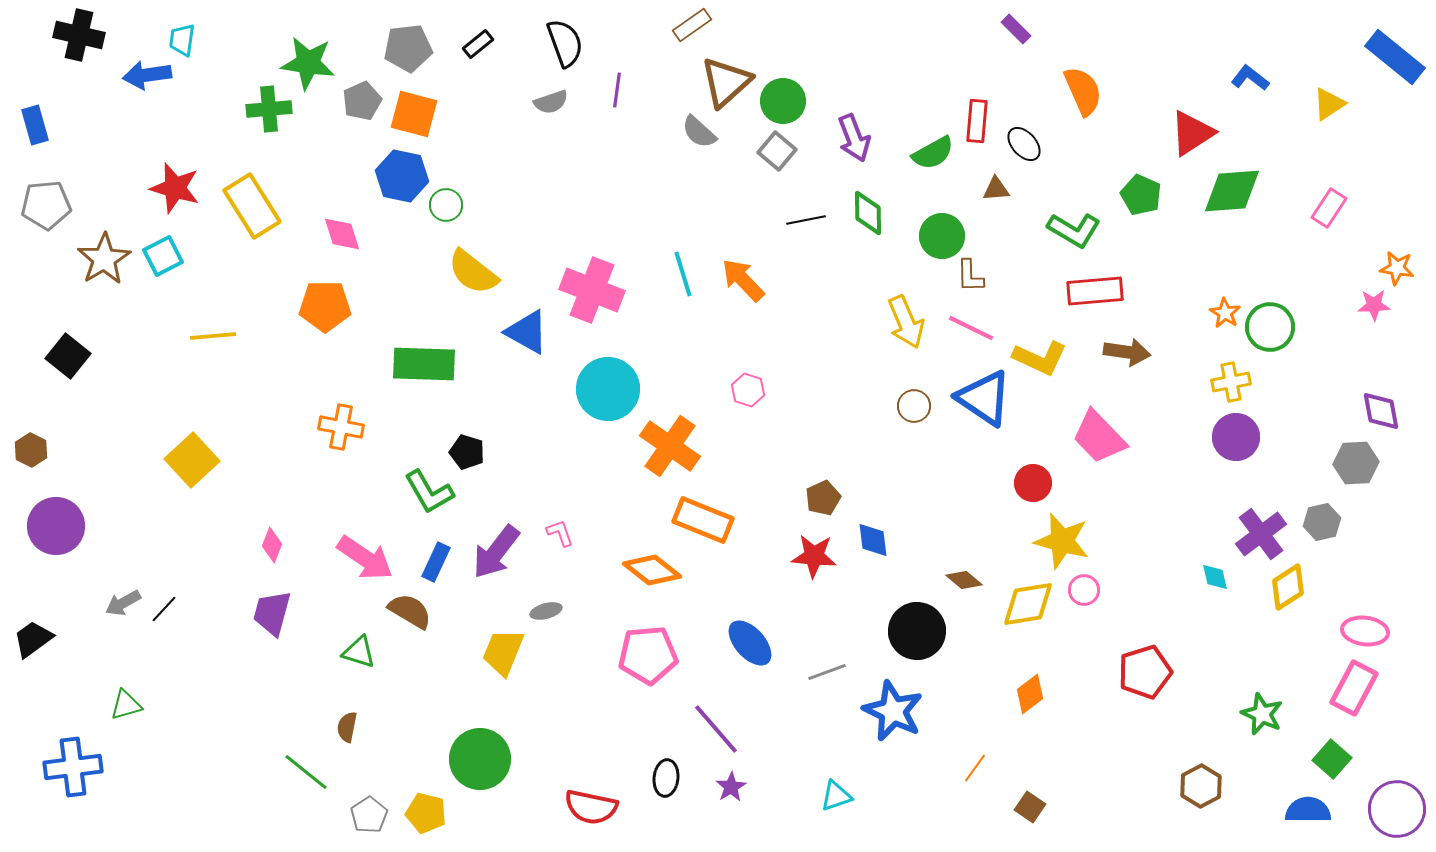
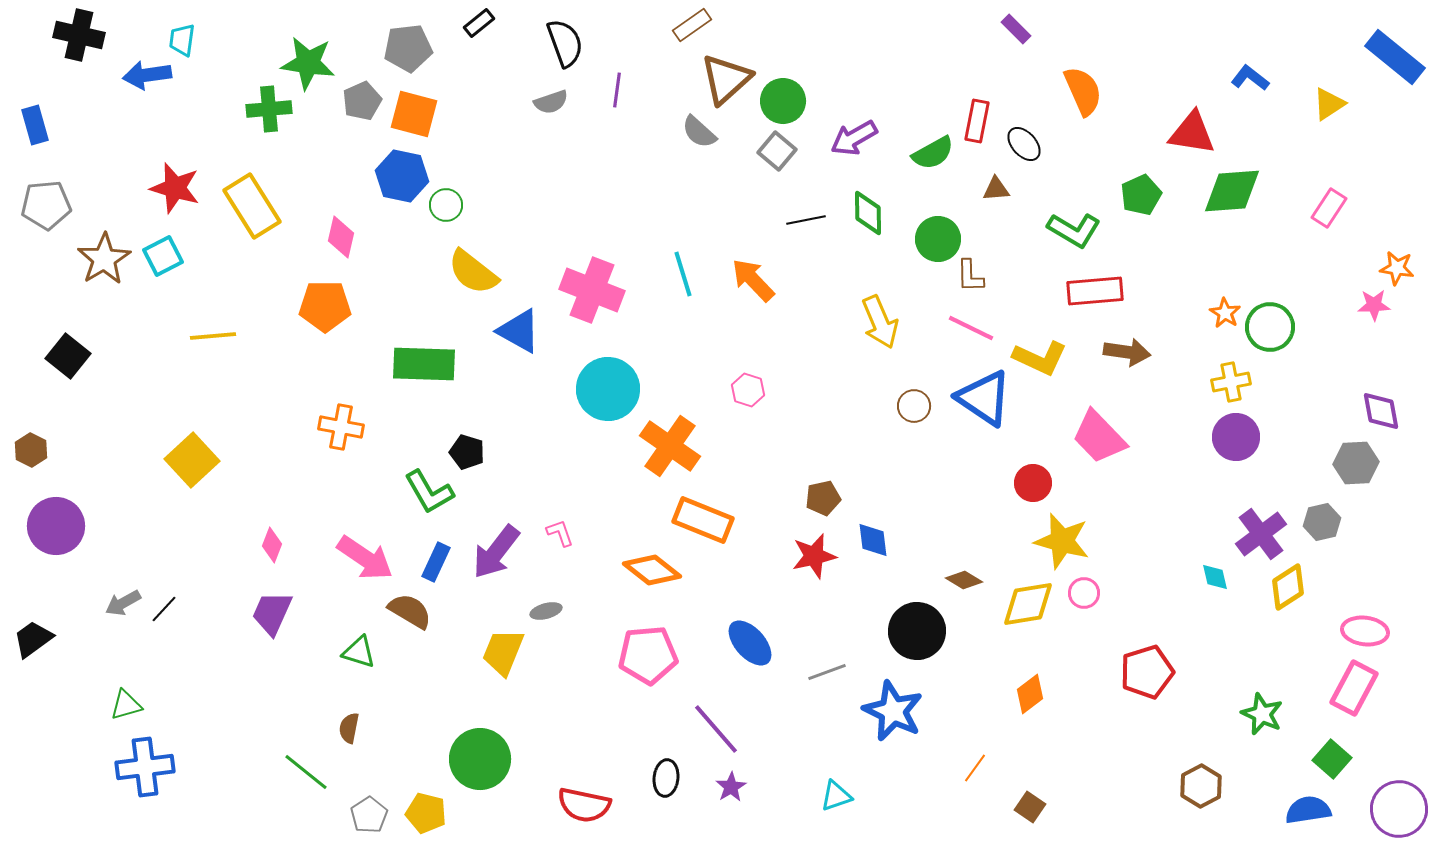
black rectangle at (478, 44): moved 1 px right, 21 px up
brown triangle at (726, 82): moved 3 px up
red rectangle at (977, 121): rotated 6 degrees clockwise
red triangle at (1192, 133): rotated 42 degrees clockwise
purple arrow at (854, 138): rotated 81 degrees clockwise
green pentagon at (1141, 195): rotated 24 degrees clockwise
pink diamond at (342, 234): moved 1 px left, 3 px down; rotated 30 degrees clockwise
green circle at (942, 236): moved 4 px left, 3 px down
orange arrow at (743, 280): moved 10 px right
yellow arrow at (906, 322): moved 26 px left
blue triangle at (527, 332): moved 8 px left, 1 px up
brown pentagon at (823, 498): rotated 12 degrees clockwise
red star at (814, 556): rotated 18 degrees counterclockwise
brown diamond at (964, 580): rotated 9 degrees counterclockwise
pink circle at (1084, 590): moved 3 px down
purple trapezoid at (272, 613): rotated 9 degrees clockwise
red pentagon at (1145, 672): moved 2 px right
brown semicircle at (347, 727): moved 2 px right, 1 px down
blue cross at (73, 767): moved 72 px right
red semicircle at (591, 807): moved 7 px left, 2 px up
purple circle at (1397, 809): moved 2 px right
blue semicircle at (1308, 810): rotated 9 degrees counterclockwise
